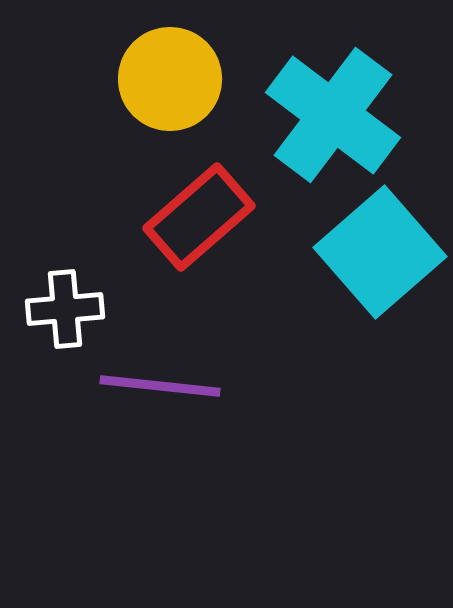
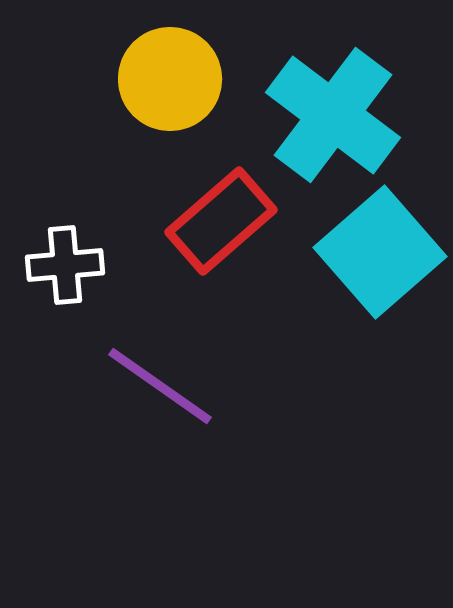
red rectangle: moved 22 px right, 4 px down
white cross: moved 44 px up
purple line: rotated 29 degrees clockwise
